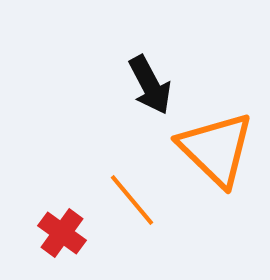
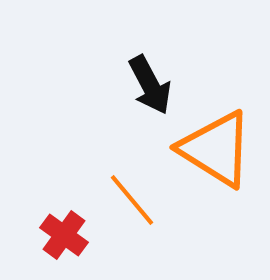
orange triangle: rotated 12 degrees counterclockwise
red cross: moved 2 px right, 2 px down
